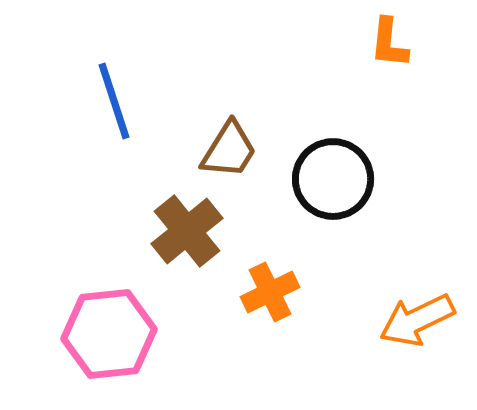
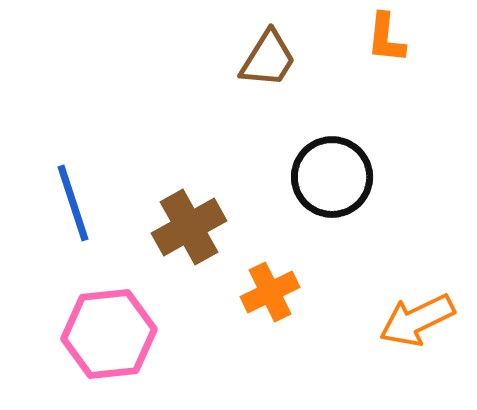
orange L-shape: moved 3 px left, 5 px up
blue line: moved 41 px left, 102 px down
brown trapezoid: moved 39 px right, 91 px up
black circle: moved 1 px left, 2 px up
brown cross: moved 2 px right, 4 px up; rotated 10 degrees clockwise
